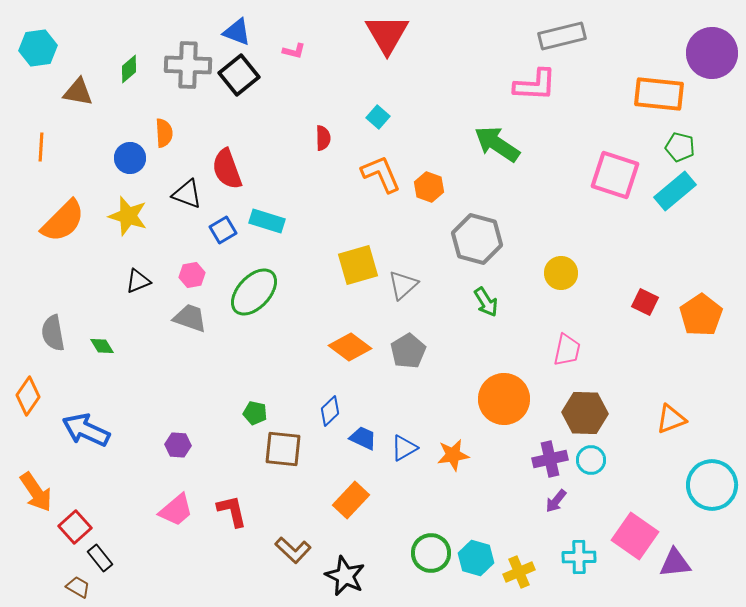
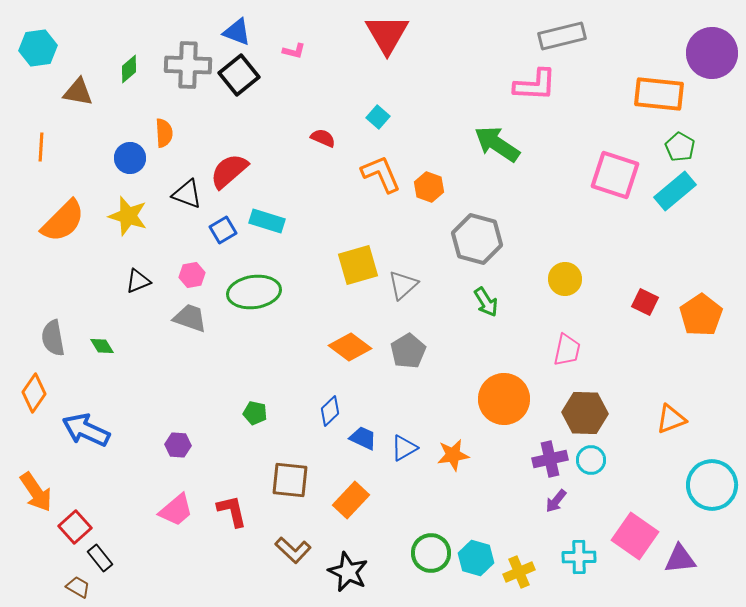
red semicircle at (323, 138): rotated 65 degrees counterclockwise
green pentagon at (680, 147): rotated 16 degrees clockwise
red semicircle at (227, 169): moved 2 px right, 2 px down; rotated 69 degrees clockwise
yellow circle at (561, 273): moved 4 px right, 6 px down
green ellipse at (254, 292): rotated 39 degrees clockwise
gray semicircle at (53, 333): moved 5 px down
orange diamond at (28, 396): moved 6 px right, 3 px up
brown square at (283, 449): moved 7 px right, 31 px down
purple triangle at (675, 563): moved 5 px right, 4 px up
black star at (345, 576): moved 3 px right, 4 px up
